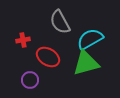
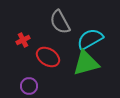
red cross: rotated 16 degrees counterclockwise
purple circle: moved 1 px left, 6 px down
